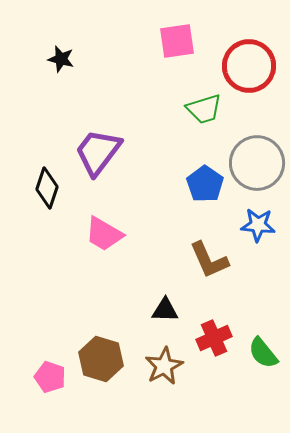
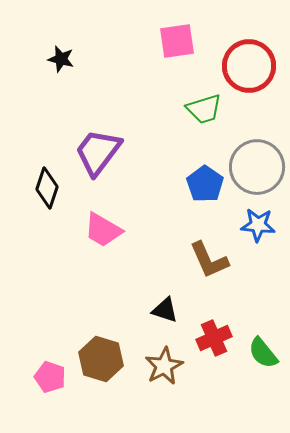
gray circle: moved 4 px down
pink trapezoid: moved 1 px left, 4 px up
black triangle: rotated 16 degrees clockwise
